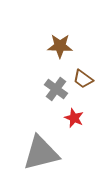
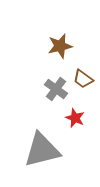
brown star: rotated 15 degrees counterclockwise
red star: moved 1 px right
gray triangle: moved 1 px right, 3 px up
